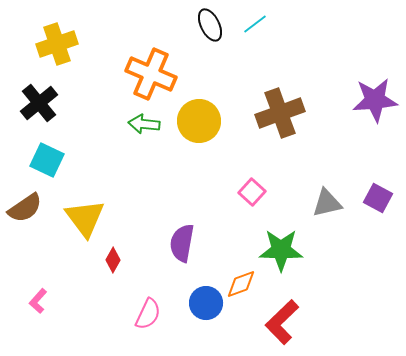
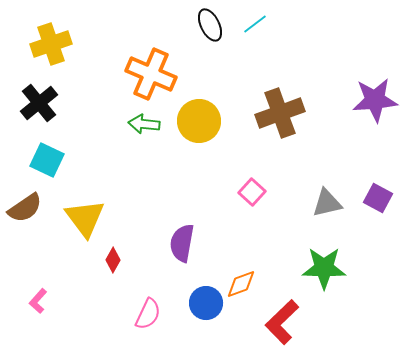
yellow cross: moved 6 px left
green star: moved 43 px right, 18 px down
